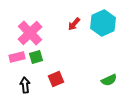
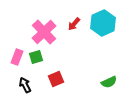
pink cross: moved 14 px right, 1 px up
pink rectangle: rotated 56 degrees counterclockwise
green semicircle: moved 2 px down
black arrow: rotated 21 degrees counterclockwise
